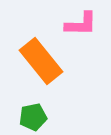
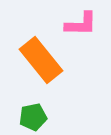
orange rectangle: moved 1 px up
